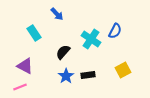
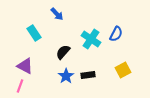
blue semicircle: moved 1 px right, 3 px down
pink line: moved 1 px up; rotated 48 degrees counterclockwise
